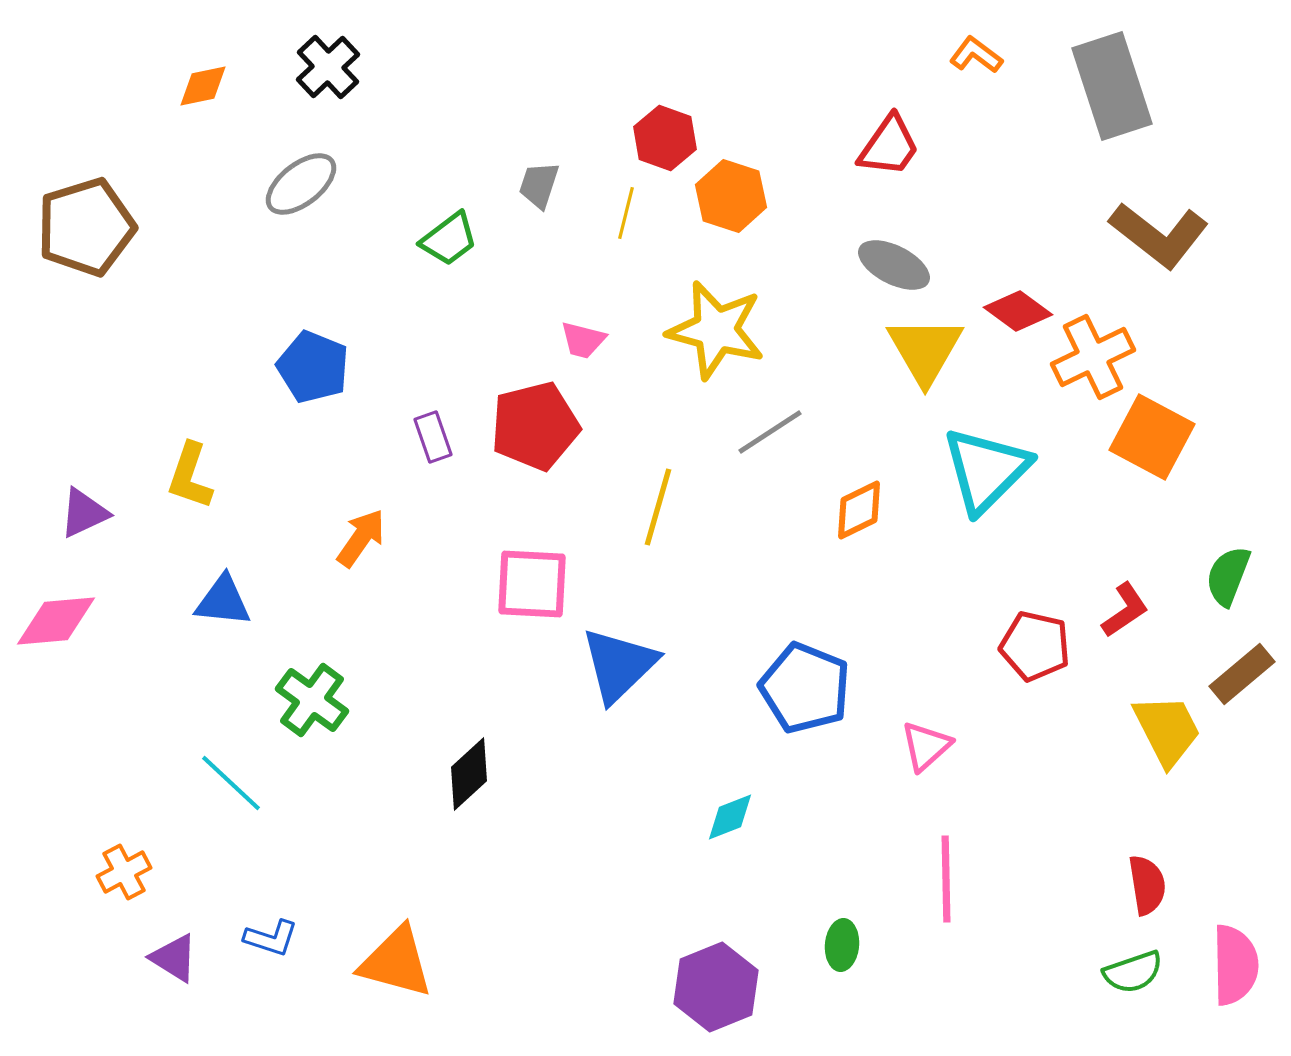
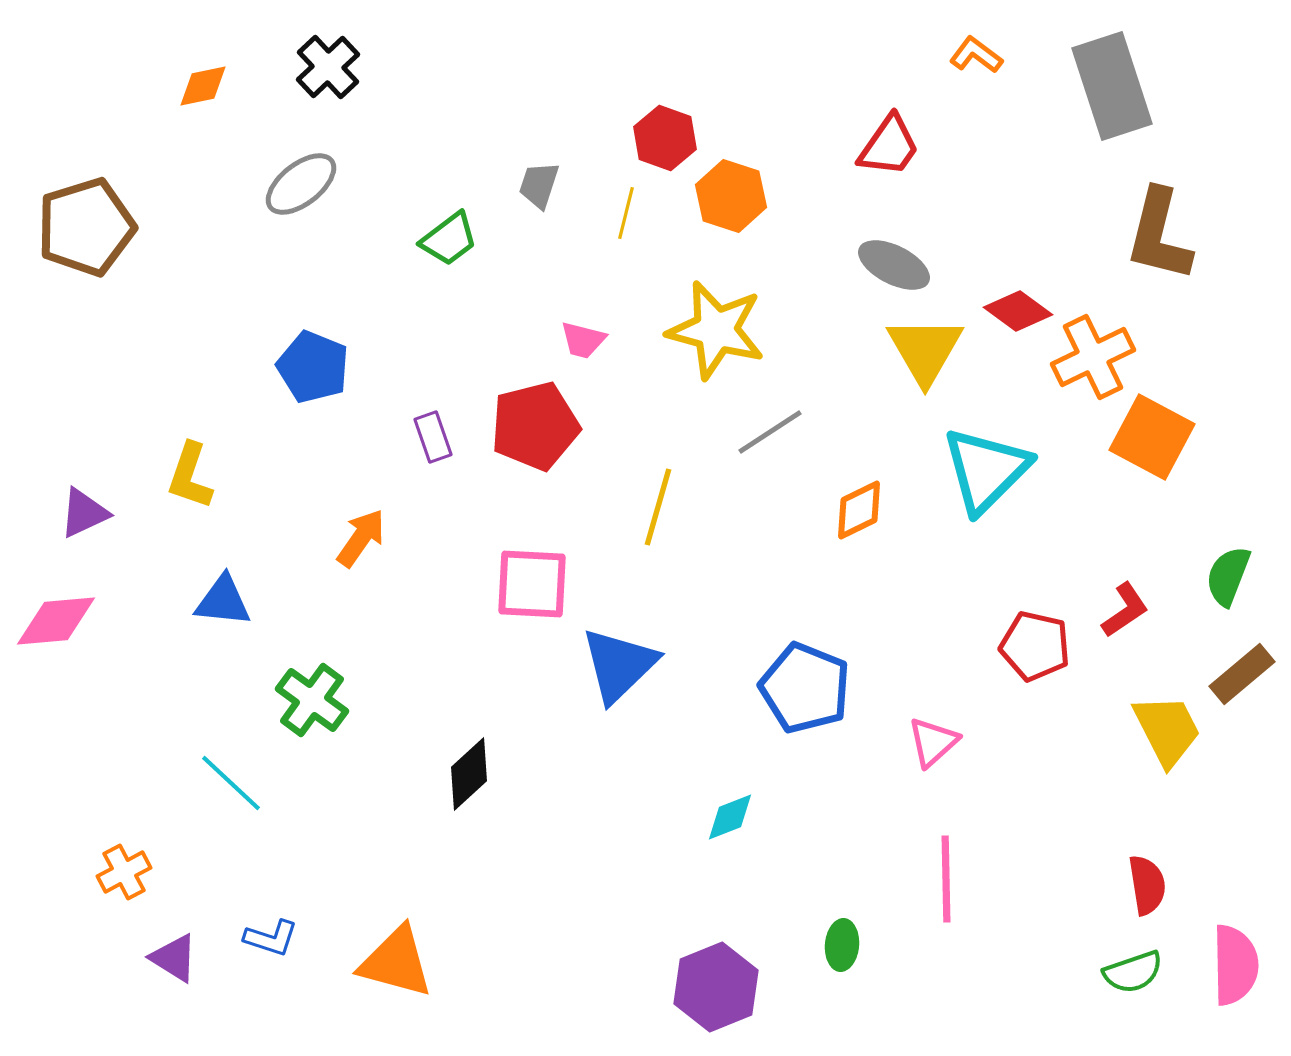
brown L-shape at (1159, 235): rotated 66 degrees clockwise
pink triangle at (926, 746): moved 7 px right, 4 px up
